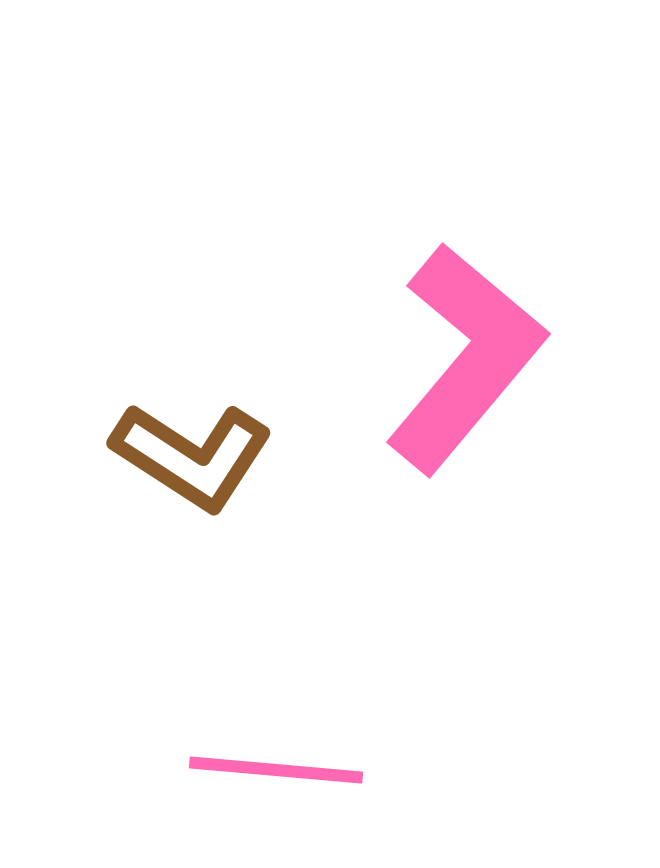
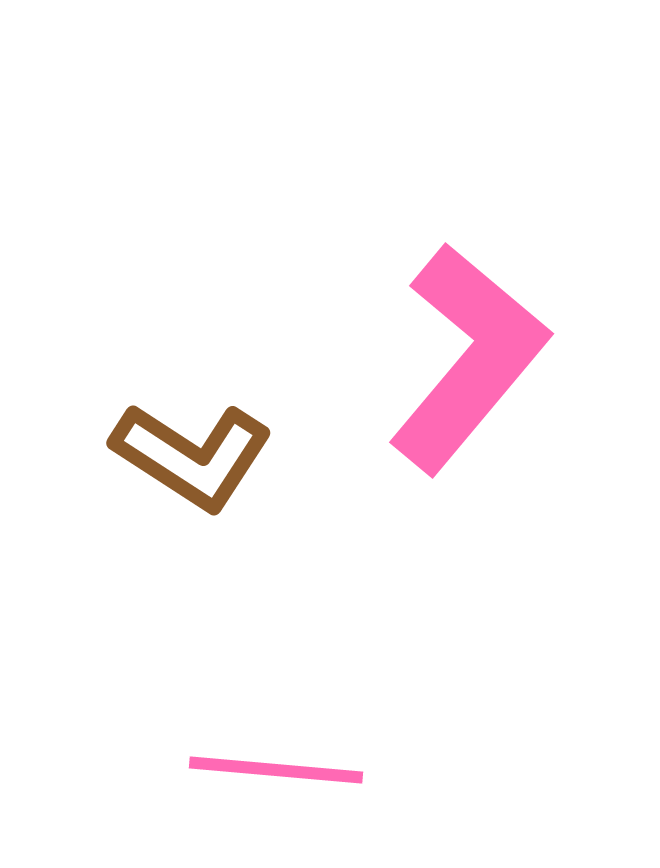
pink L-shape: moved 3 px right
